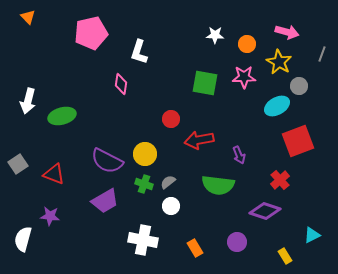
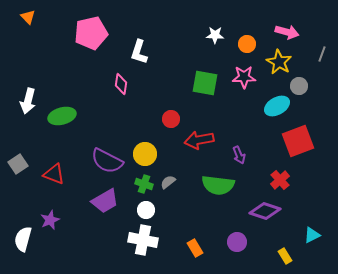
white circle: moved 25 px left, 4 px down
purple star: moved 4 px down; rotated 30 degrees counterclockwise
